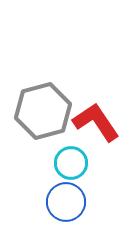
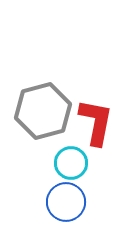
red L-shape: rotated 45 degrees clockwise
